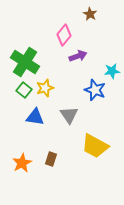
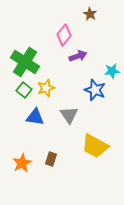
yellow star: moved 1 px right
